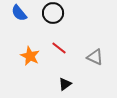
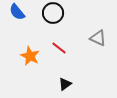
blue semicircle: moved 2 px left, 1 px up
gray triangle: moved 3 px right, 19 px up
